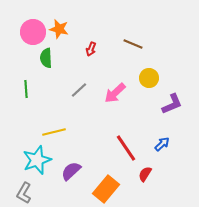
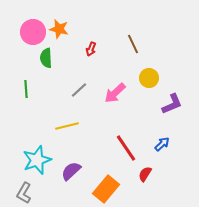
brown line: rotated 42 degrees clockwise
yellow line: moved 13 px right, 6 px up
